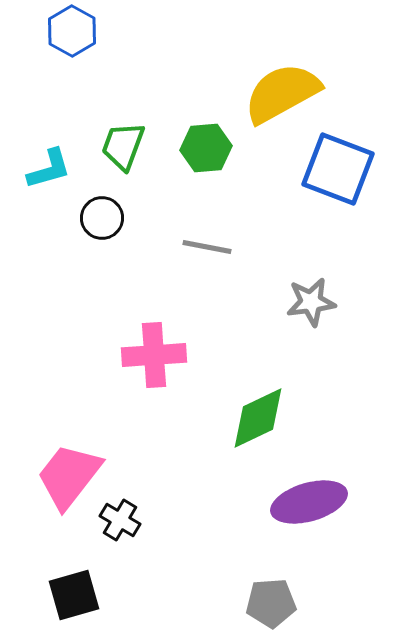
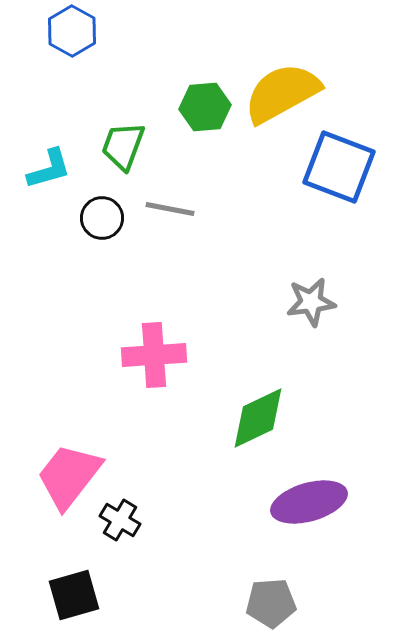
green hexagon: moved 1 px left, 41 px up
blue square: moved 1 px right, 2 px up
gray line: moved 37 px left, 38 px up
